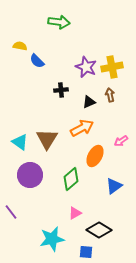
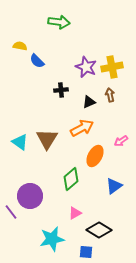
purple circle: moved 21 px down
